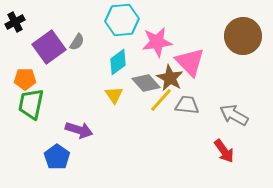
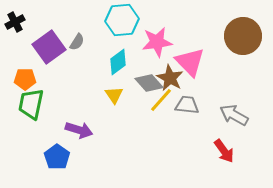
gray diamond: moved 3 px right
